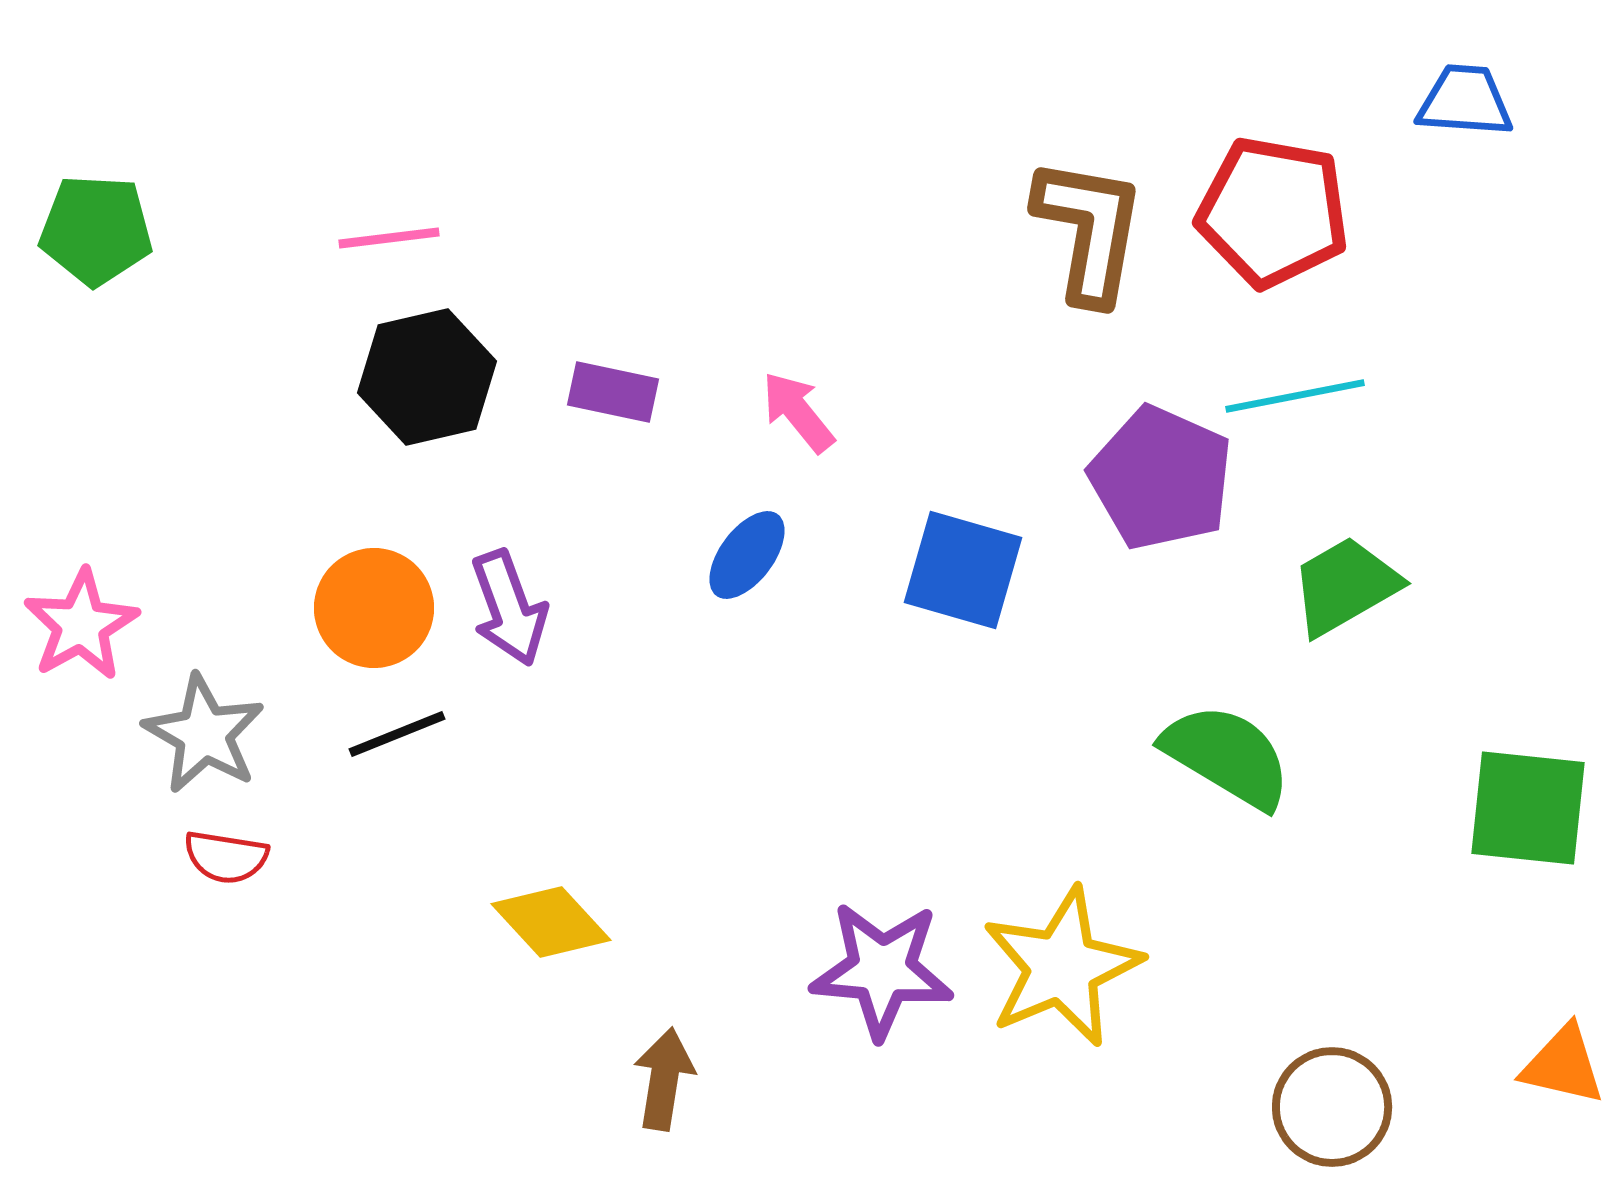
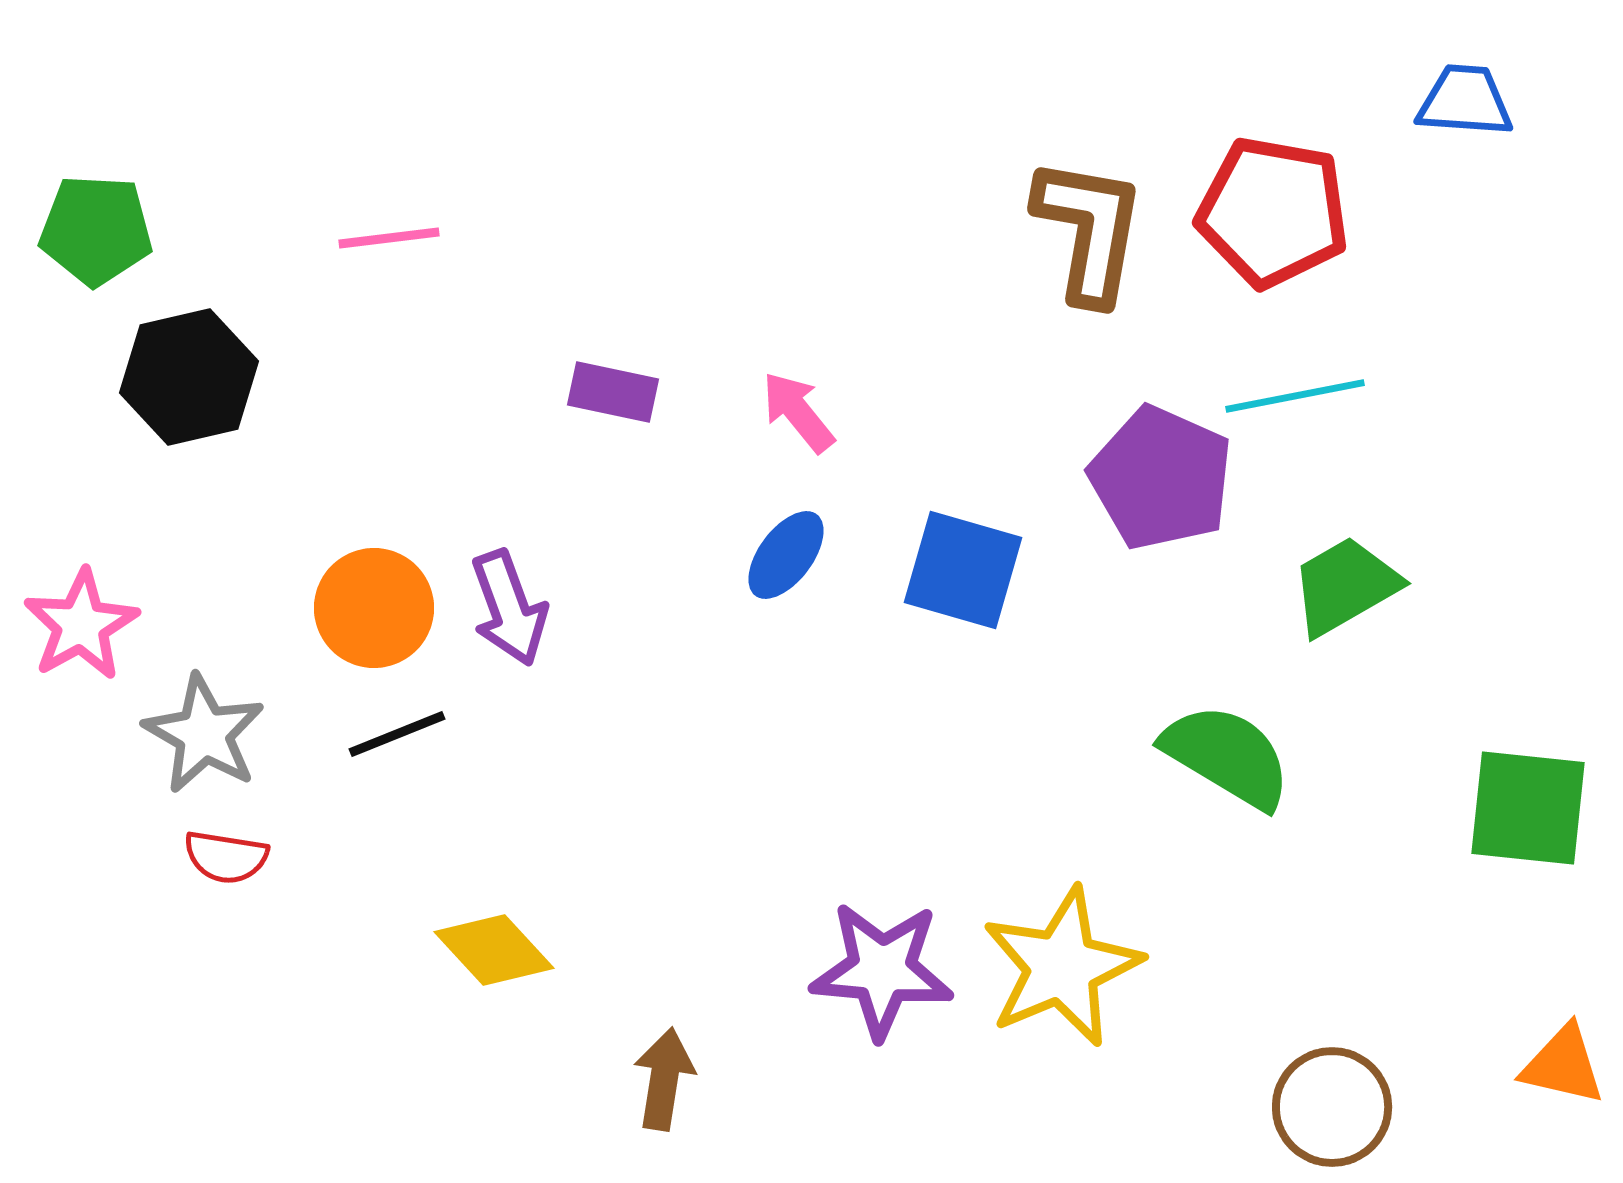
black hexagon: moved 238 px left
blue ellipse: moved 39 px right
yellow diamond: moved 57 px left, 28 px down
